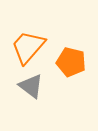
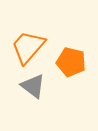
gray triangle: moved 2 px right
